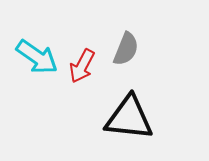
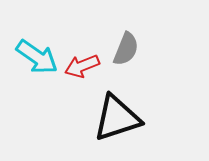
red arrow: rotated 40 degrees clockwise
black triangle: moved 12 px left; rotated 24 degrees counterclockwise
